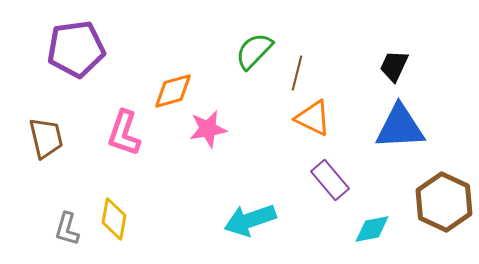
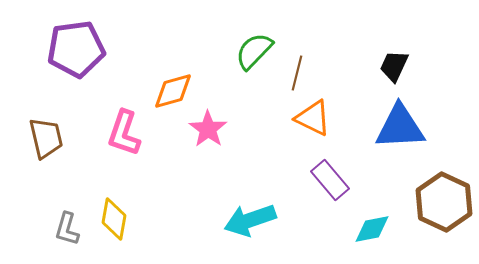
pink star: rotated 27 degrees counterclockwise
